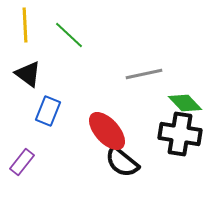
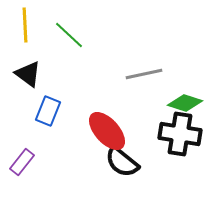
green diamond: rotated 28 degrees counterclockwise
